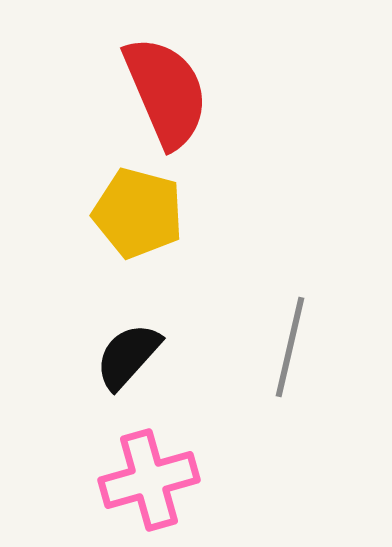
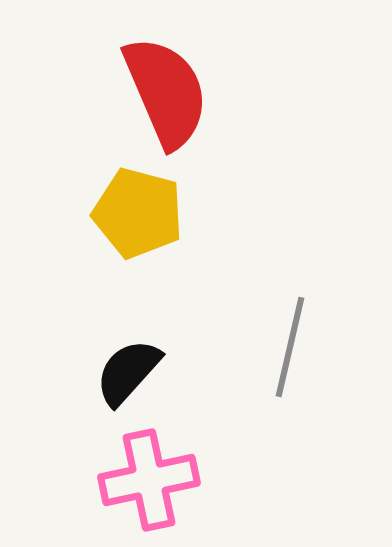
black semicircle: moved 16 px down
pink cross: rotated 4 degrees clockwise
